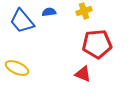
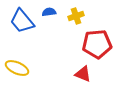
yellow cross: moved 8 px left, 5 px down
